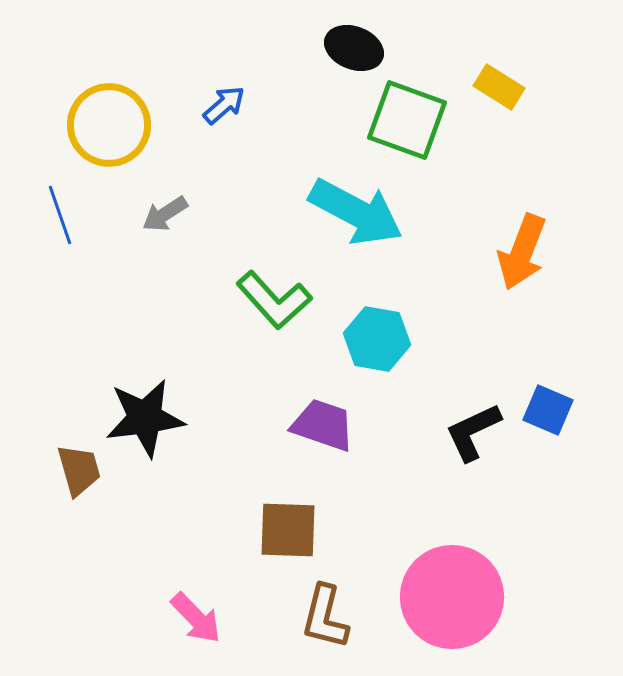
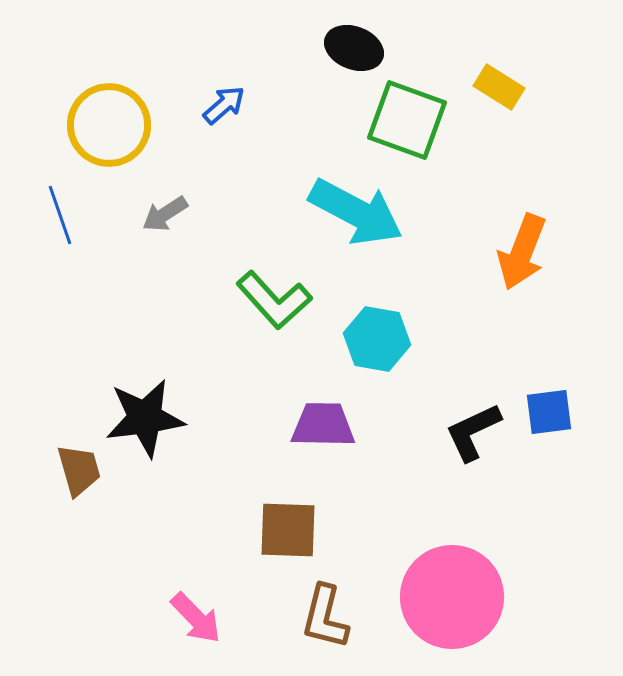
blue square: moved 1 px right, 2 px down; rotated 30 degrees counterclockwise
purple trapezoid: rotated 18 degrees counterclockwise
